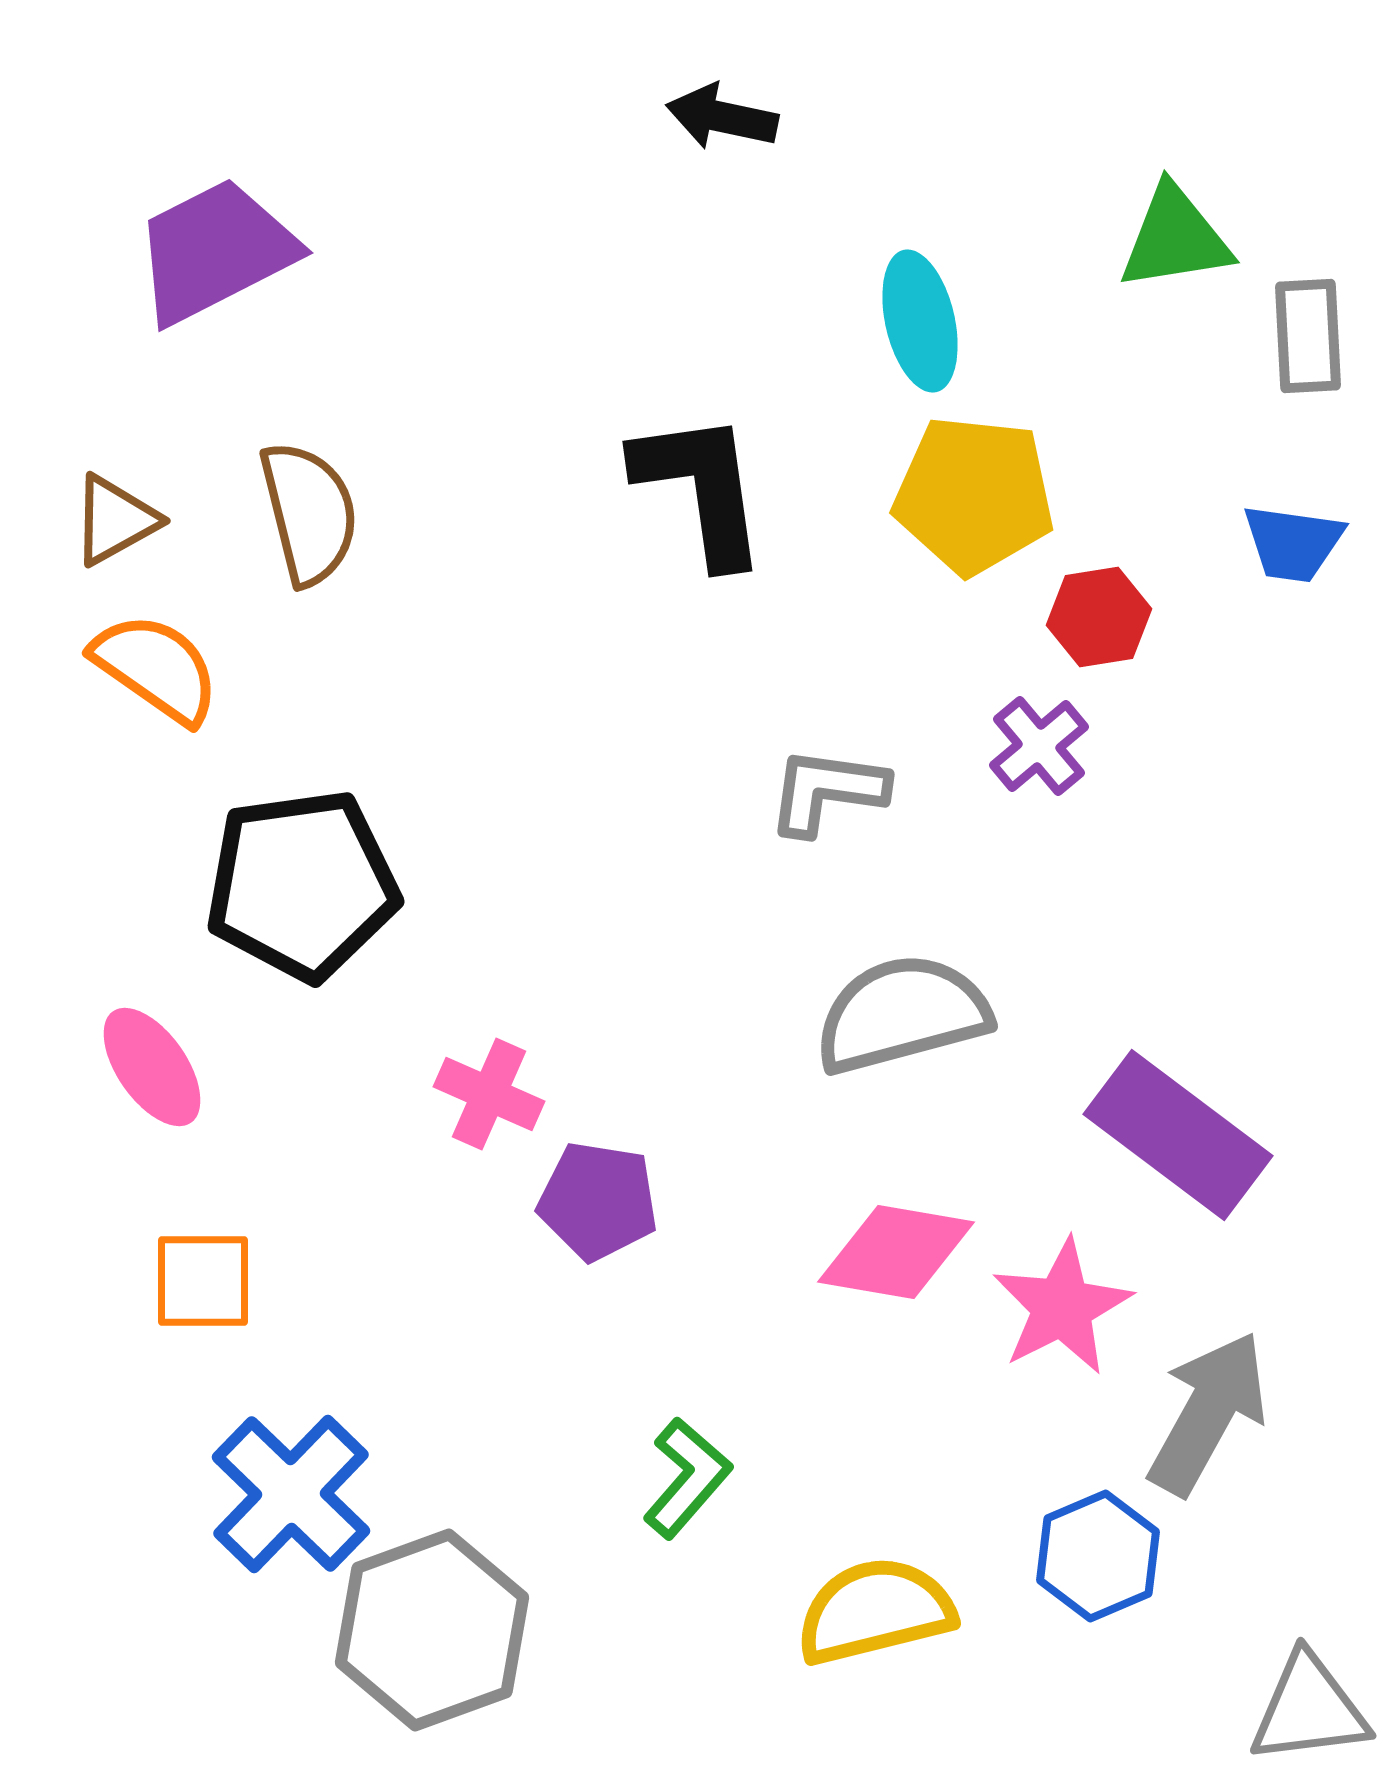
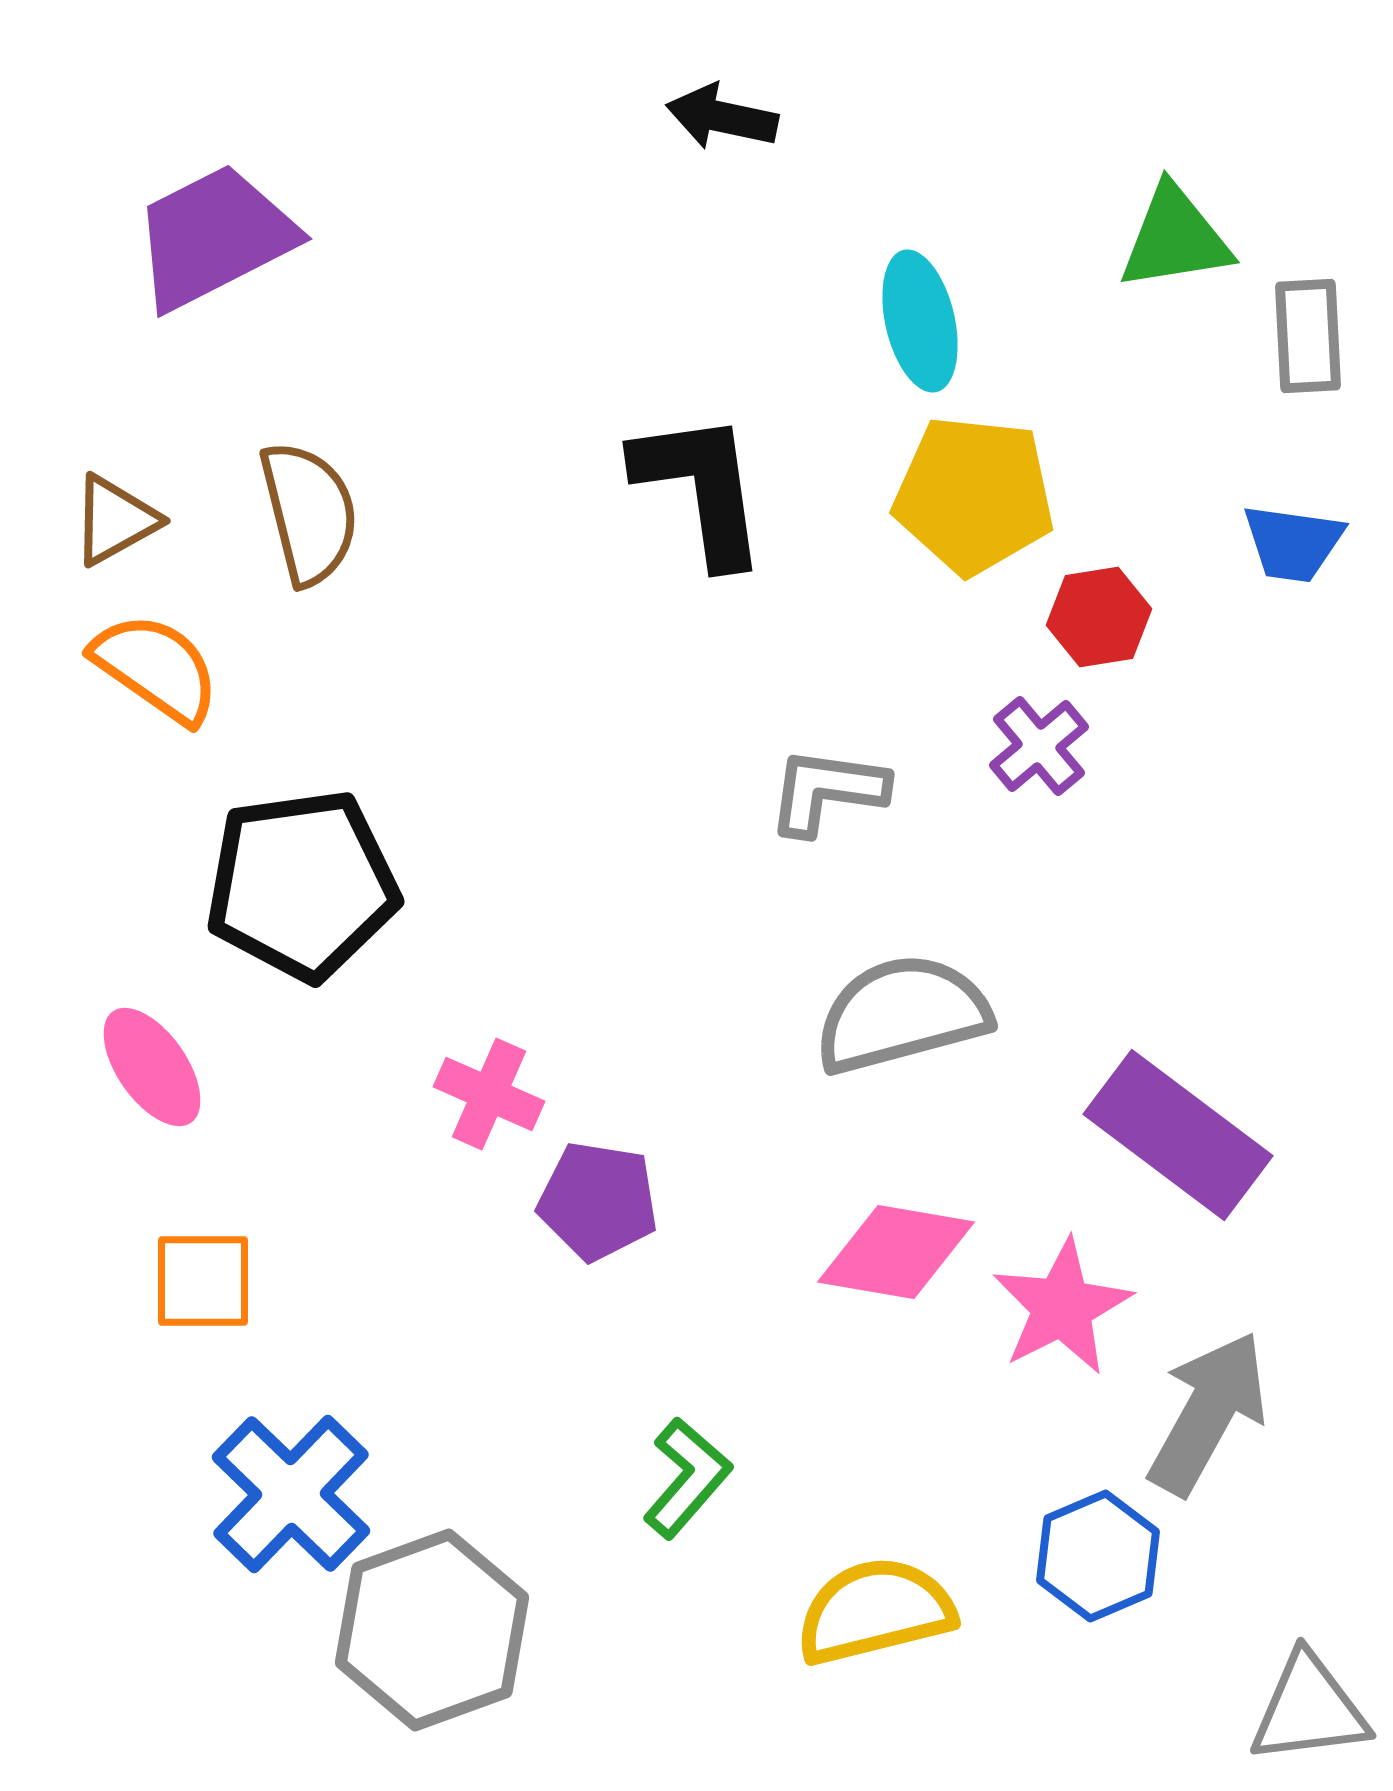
purple trapezoid: moved 1 px left, 14 px up
